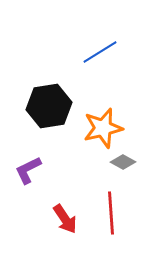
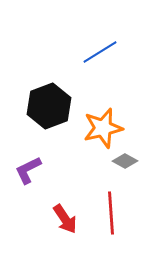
black hexagon: rotated 12 degrees counterclockwise
gray diamond: moved 2 px right, 1 px up
